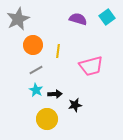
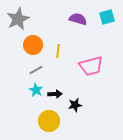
cyan square: rotated 21 degrees clockwise
yellow circle: moved 2 px right, 2 px down
